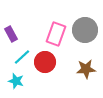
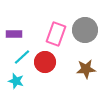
purple rectangle: moved 3 px right; rotated 63 degrees counterclockwise
